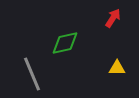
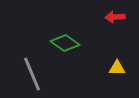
red arrow: moved 2 px right, 1 px up; rotated 126 degrees counterclockwise
green diamond: rotated 48 degrees clockwise
